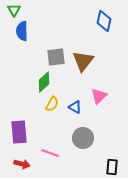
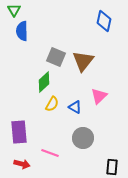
gray square: rotated 30 degrees clockwise
